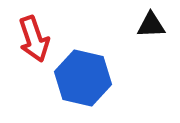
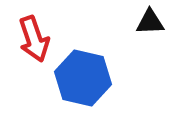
black triangle: moved 1 px left, 3 px up
